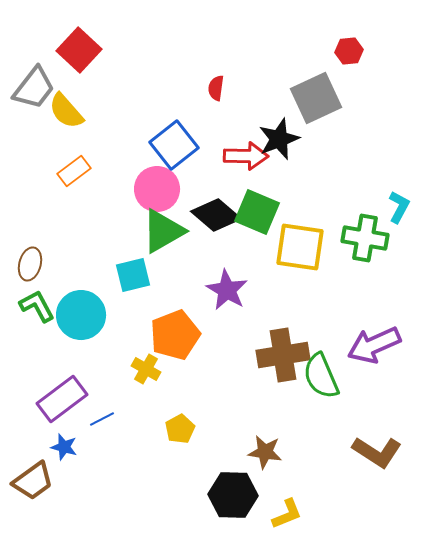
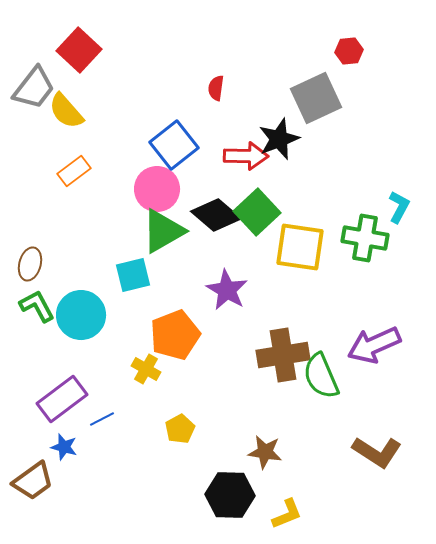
green square: rotated 24 degrees clockwise
black hexagon: moved 3 px left
